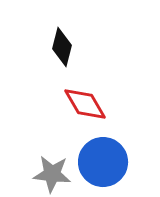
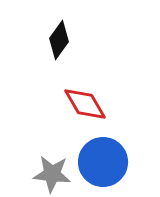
black diamond: moved 3 px left, 7 px up; rotated 21 degrees clockwise
